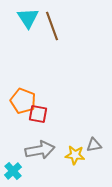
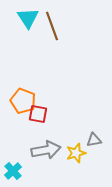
gray triangle: moved 5 px up
gray arrow: moved 6 px right
yellow star: moved 1 px right, 2 px up; rotated 24 degrees counterclockwise
